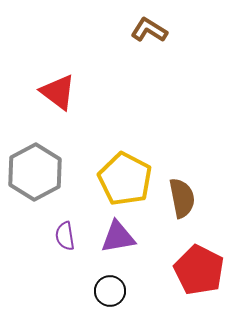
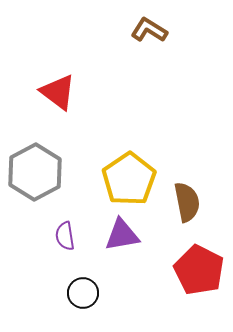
yellow pentagon: moved 4 px right; rotated 10 degrees clockwise
brown semicircle: moved 5 px right, 4 px down
purple triangle: moved 4 px right, 2 px up
black circle: moved 27 px left, 2 px down
